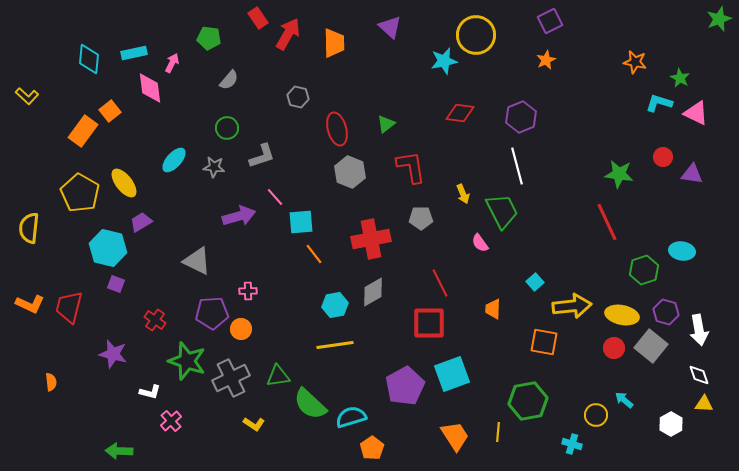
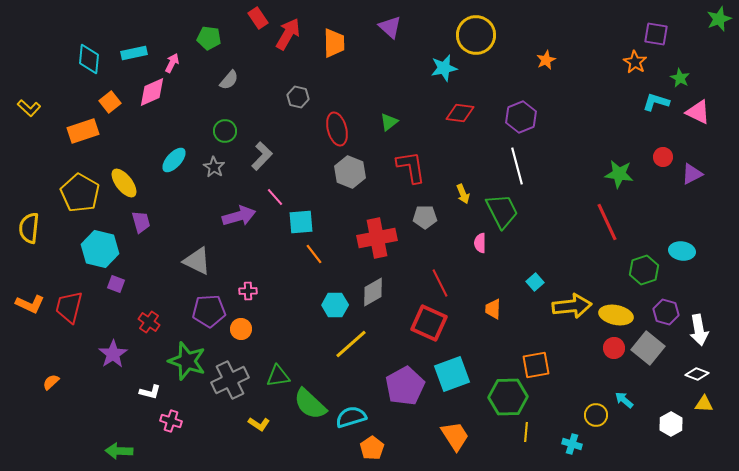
purple square at (550, 21): moved 106 px right, 13 px down; rotated 35 degrees clockwise
cyan star at (444, 61): moved 7 px down
orange star at (635, 62): rotated 20 degrees clockwise
pink diamond at (150, 88): moved 2 px right, 4 px down; rotated 72 degrees clockwise
yellow L-shape at (27, 96): moved 2 px right, 12 px down
cyan L-shape at (659, 103): moved 3 px left, 1 px up
orange square at (110, 111): moved 9 px up
pink triangle at (696, 113): moved 2 px right, 1 px up
green triangle at (386, 124): moved 3 px right, 2 px up
green circle at (227, 128): moved 2 px left, 3 px down
orange rectangle at (83, 131): rotated 36 degrees clockwise
gray L-shape at (262, 156): rotated 28 degrees counterclockwise
gray star at (214, 167): rotated 25 degrees clockwise
purple triangle at (692, 174): rotated 35 degrees counterclockwise
gray pentagon at (421, 218): moved 4 px right, 1 px up
purple trapezoid at (141, 222): rotated 105 degrees clockwise
red cross at (371, 239): moved 6 px right, 1 px up
pink semicircle at (480, 243): rotated 36 degrees clockwise
cyan hexagon at (108, 248): moved 8 px left, 1 px down
cyan hexagon at (335, 305): rotated 10 degrees clockwise
purple pentagon at (212, 313): moved 3 px left, 2 px up
yellow ellipse at (622, 315): moved 6 px left
red cross at (155, 320): moved 6 px left, 2 px down
red square at (429, 323): rotated 24 degrees clockwise
orange square at (544, 342): moved 8 px left, 23 px down; rotated 20 degrees counterclockwise
yellow line at (335, 345): moved 16 px right, 1 px up; rotated 33 degrees counterclockwise
gray square at (651, 346): moved 3 px left, 2 px down
purple star at (113, 354): rotated 24 degrees clockwise
white diamond at (699, 375): moved 2 px left, 1 px up; rotated 50 degrees counterclockwise
gray cross at (231, 378): moved 1 px left, 2 px down
orange semicircle at (51, 382): rotated 126 degrees counterclockwise
green hexagon at (528, 401): moved 20 px left, 4 px up; rotated 9 degrees clockwise
pink cross at (171, 421): rotated 30 degrees counterclockwise
yellow L-shape at (254, 424): moved 5 px right
yellow line at (498, 432): moved 28 px right
